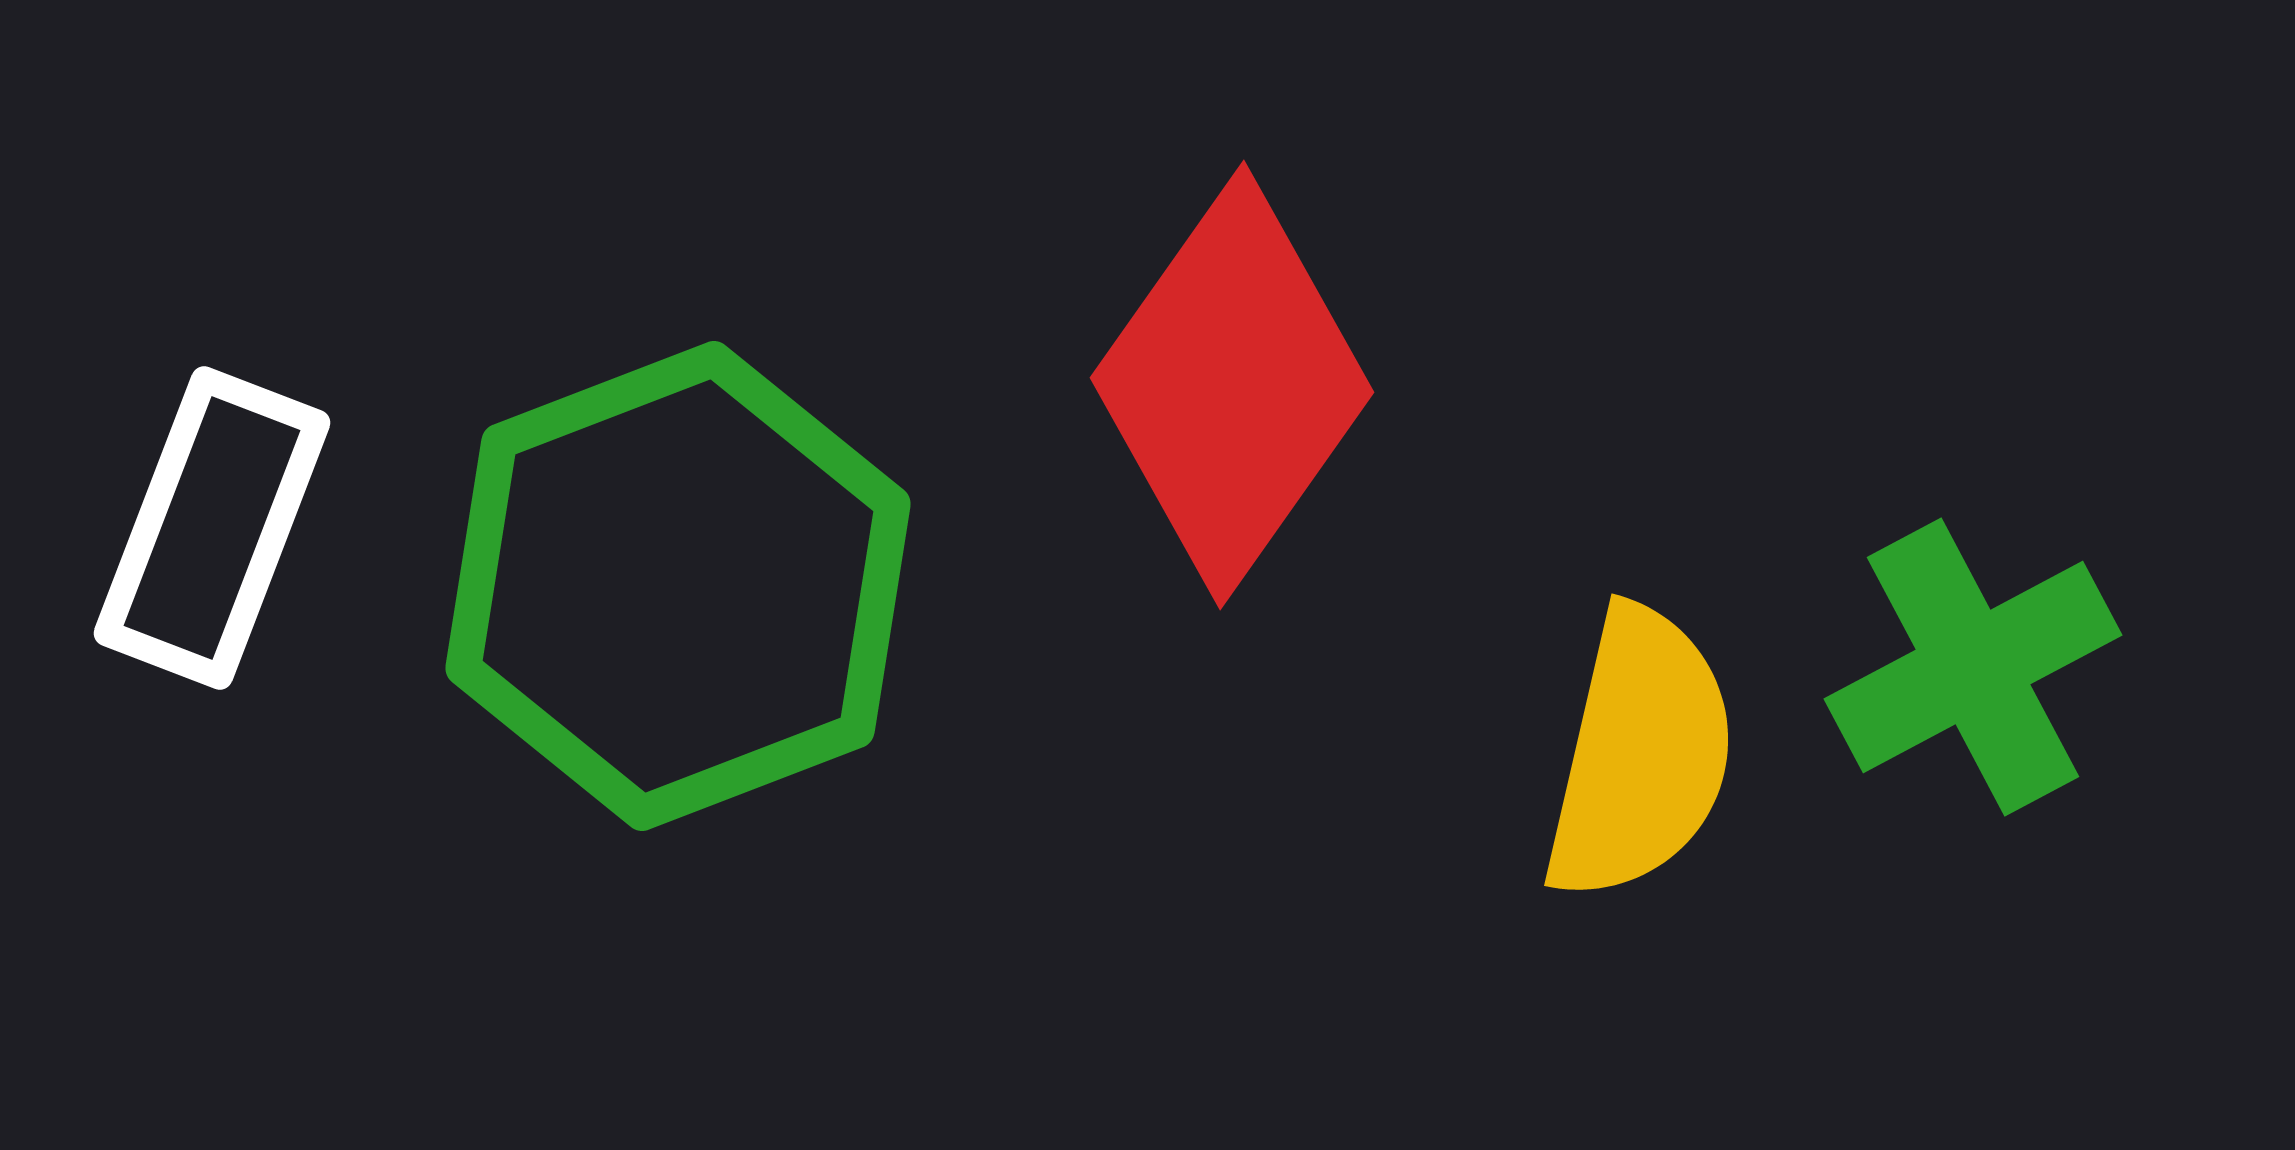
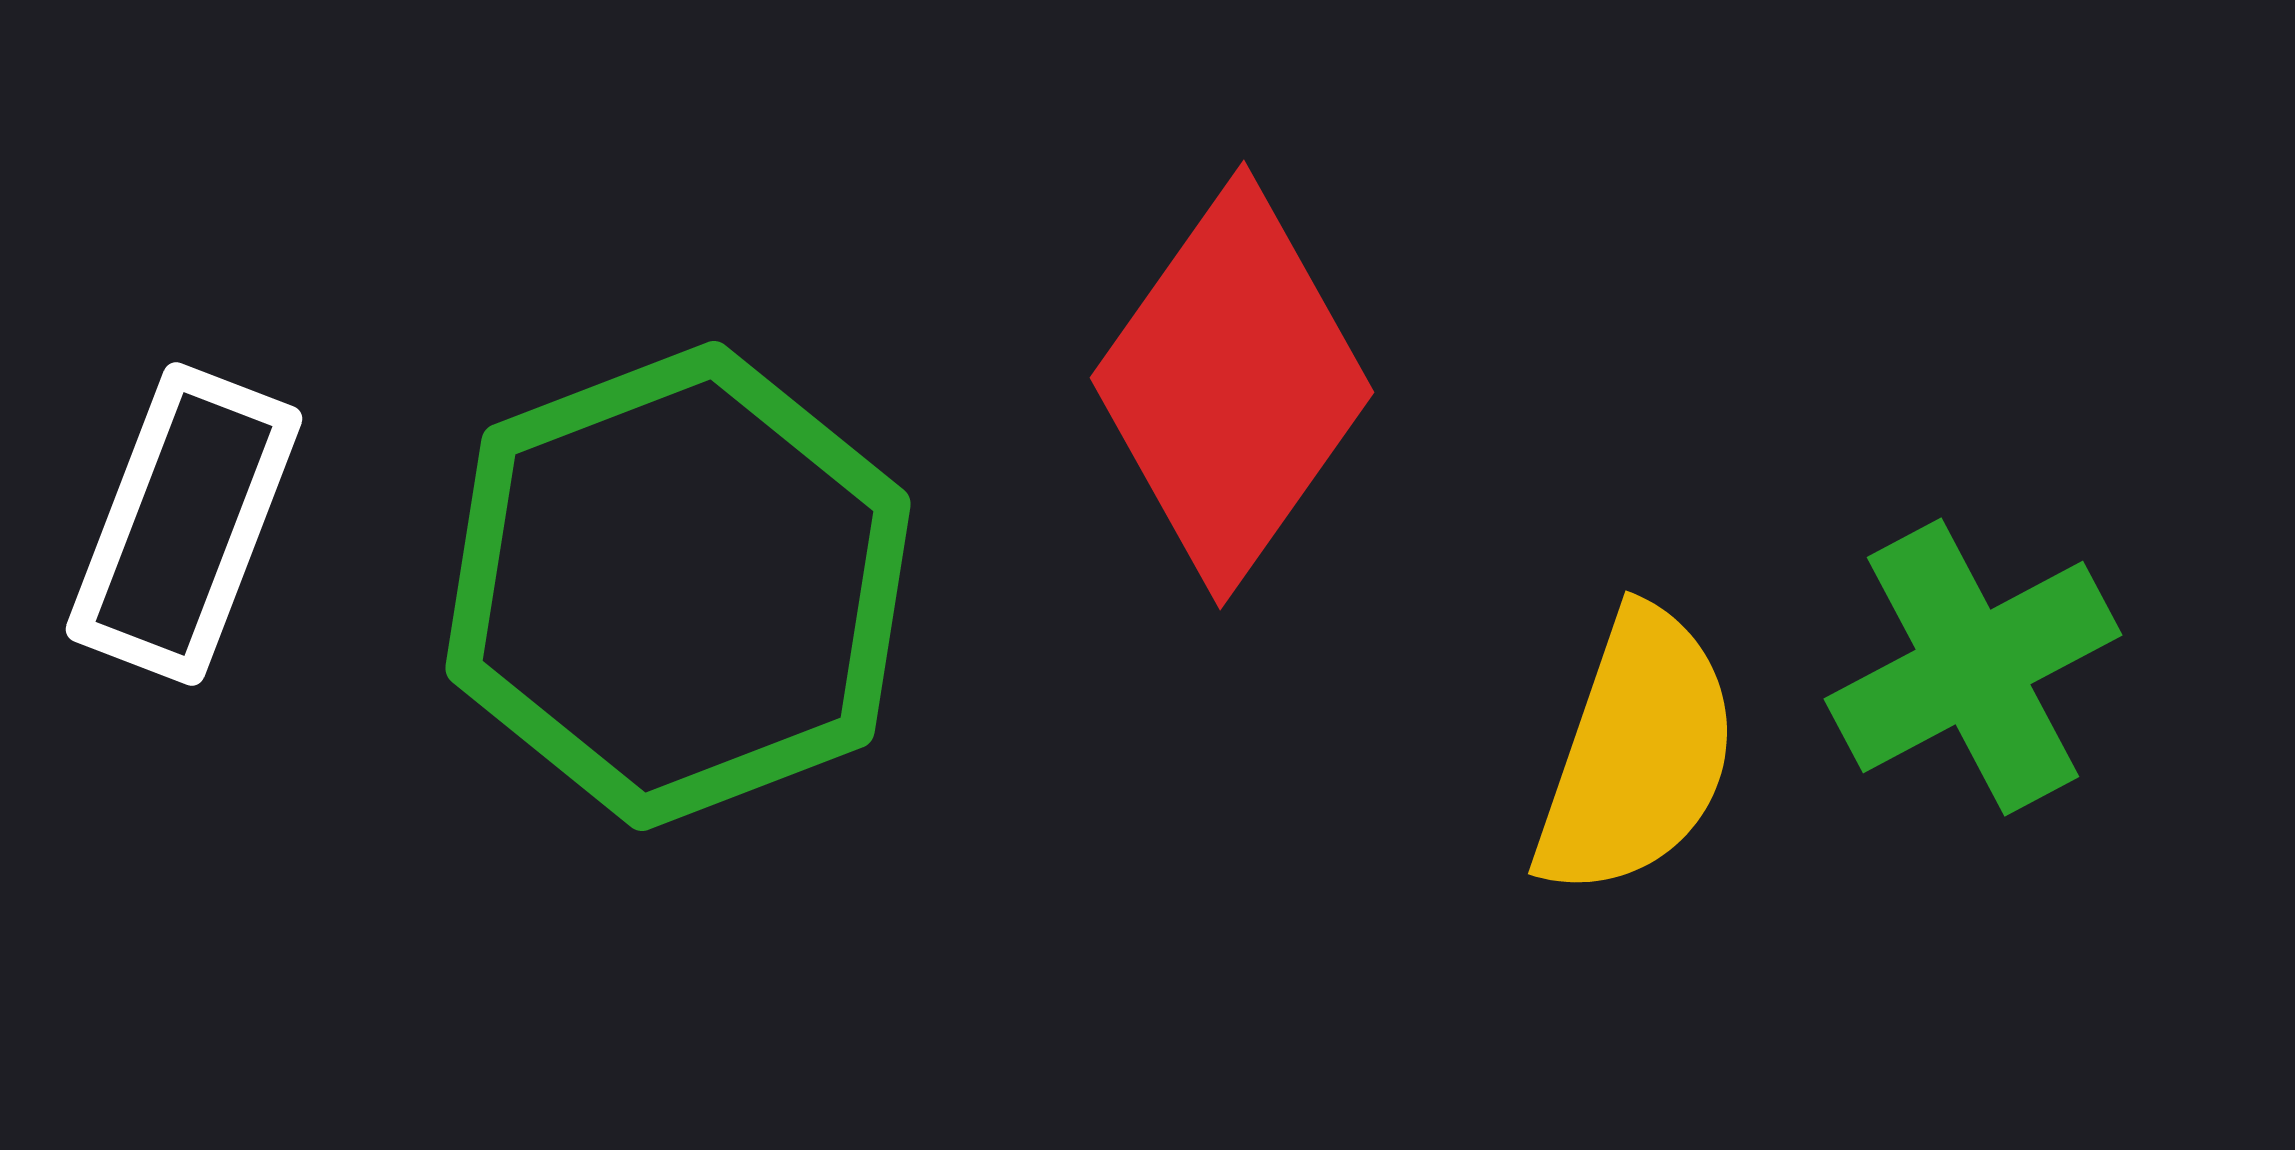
white rectangle: moved 28 px left, 4 px up
yellow semicircle: moved 3 px left, 1 px up; rotated 6 degrees clockwise
